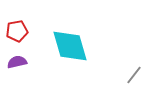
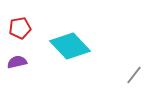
red pentagon: moved 3 px right, 3 px up
cyan diamond: rotated 27 degrees counterclockwise
